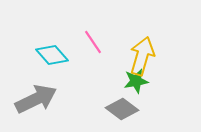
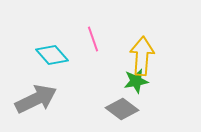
pink line: moved 3 px up; rotated 15 degrees clockwise
yellow arrow: rotated 12 degrees counterclockwise
